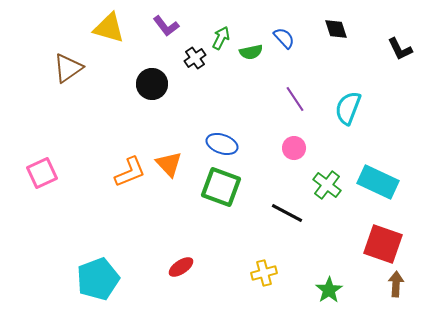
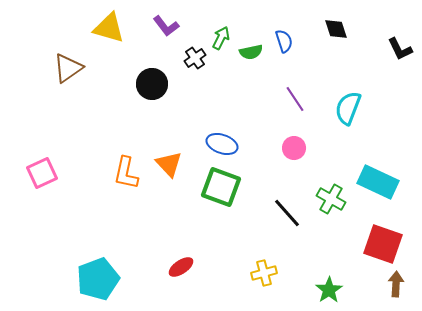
blue semicircle: moved 3 px down; rotated 25 degrees clockwise
orange L-shape: moved 4 px left, 1 px down; rotated 124 degrees clockwise
green cross: moved 4 px right, 14 px down; rotated 8 degrees counterclockwise
black line: rotated 20 degrees clockwise
